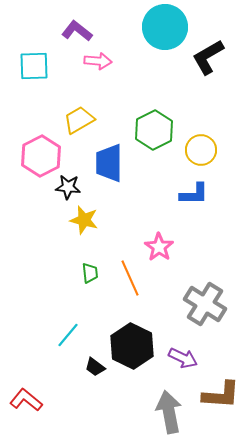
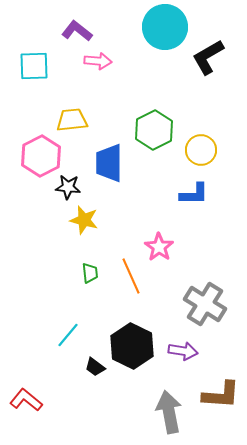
yellow trapezoid: moved 7 px left; rotated 24 degrees clockwise
orange line: moved 1 px right, 2 px up
purple arrow: moved 7 px up; rotated 16 degrees counterclockwise
